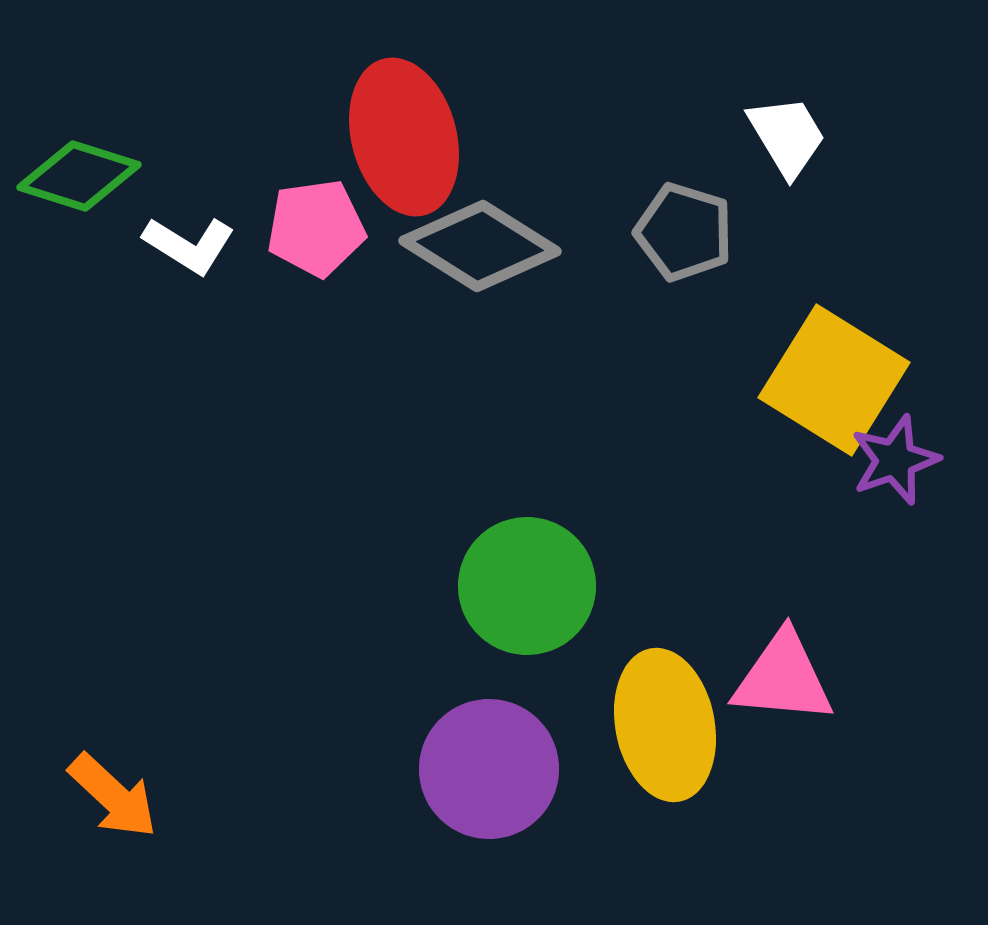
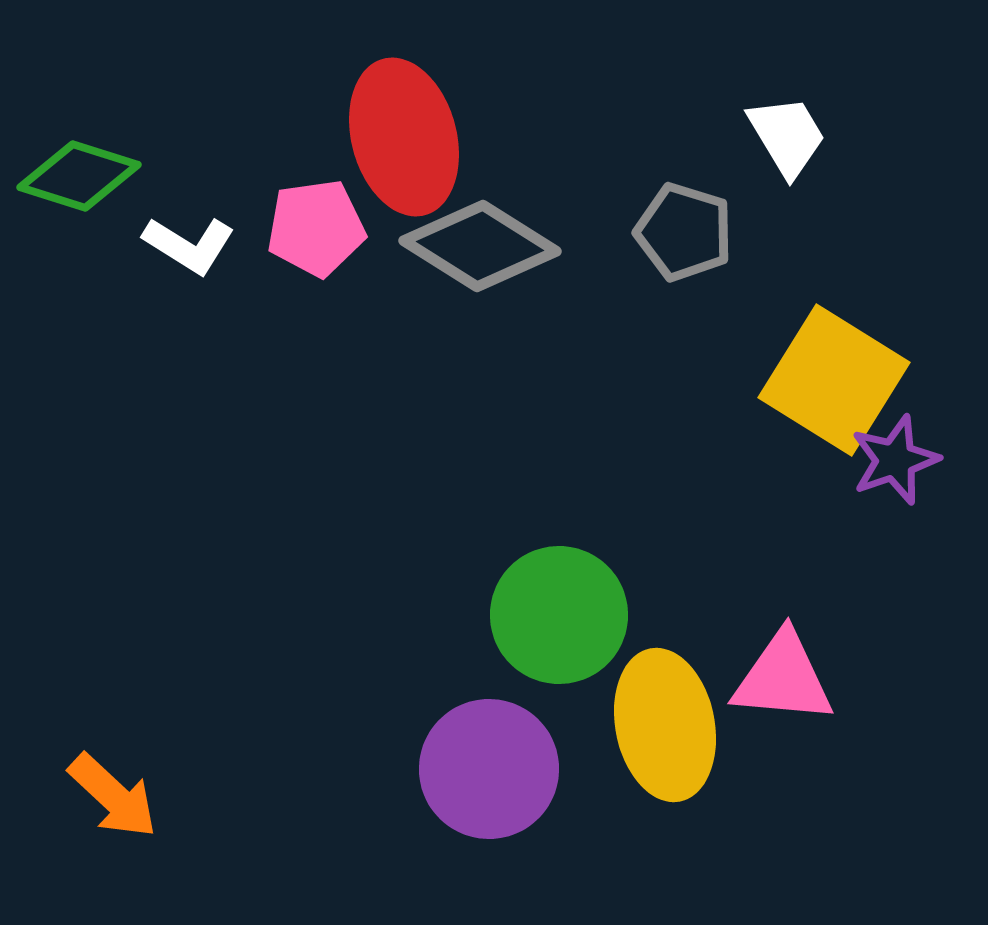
green circle: moved 32 px right, 29 px down
